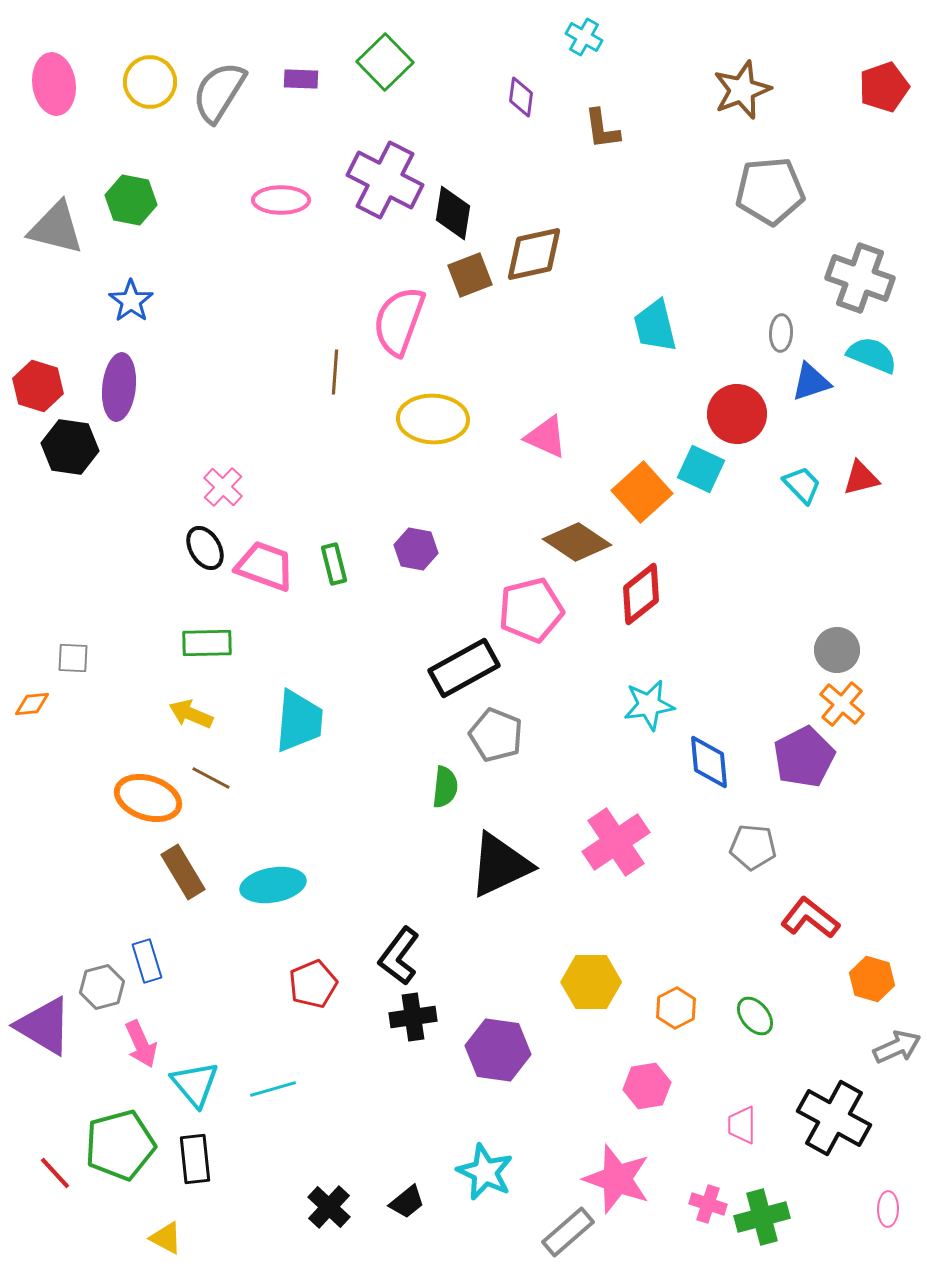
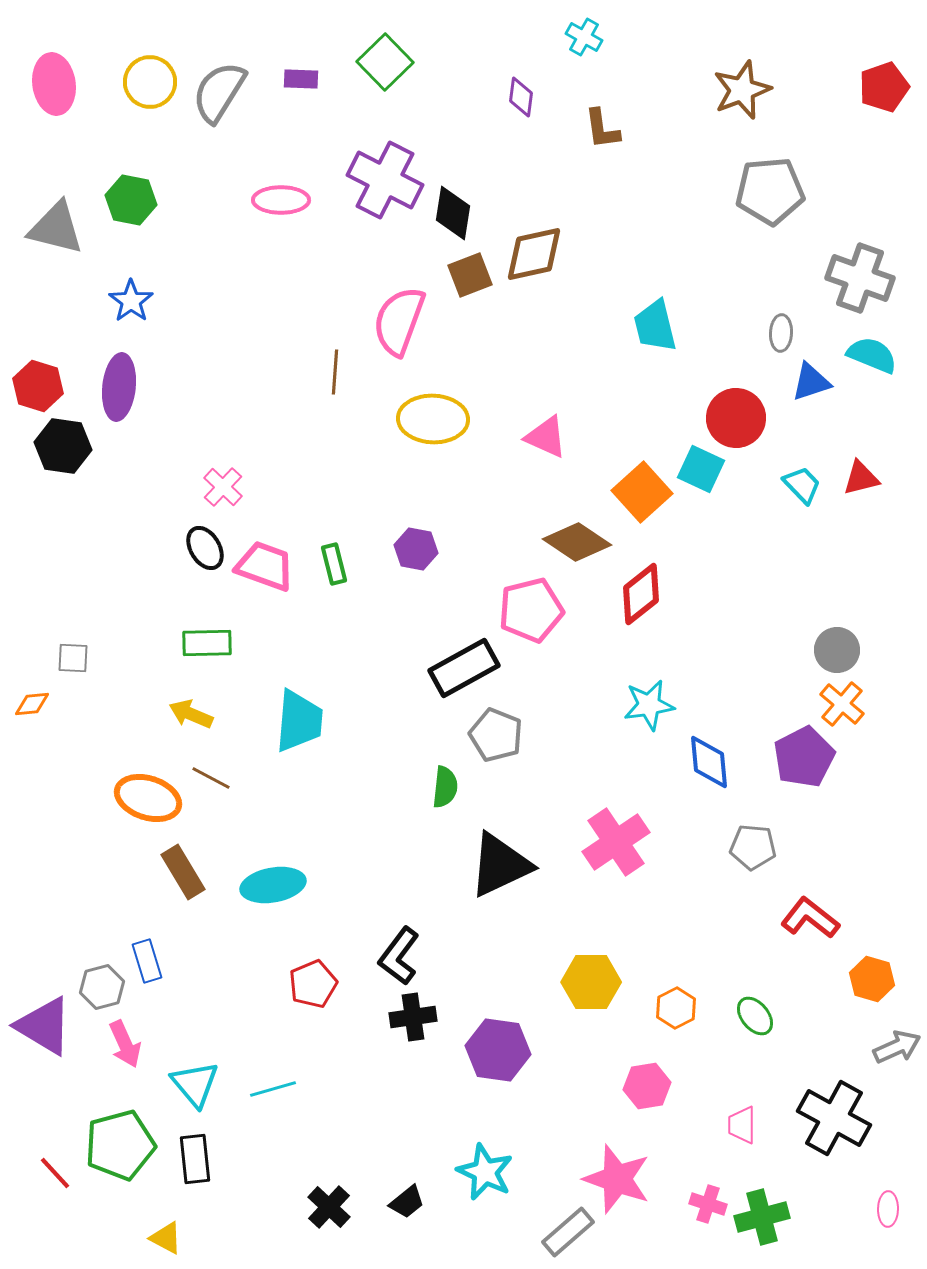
red circle at (737, 414): moved 1 px left, 4 px down
black hexagon at (70, 447): moved 7 px left, 1 px up
pink arrow at (141, 1044): moved 16 px left
